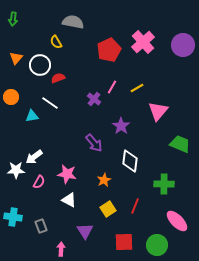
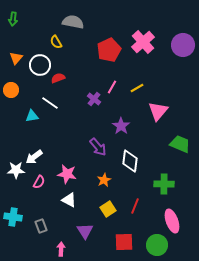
orange circle: moved 7 px up
purple arrow: moved 4 px right, 4 px down
pink ellipse: moved 5 px left; rotated 25 degrees clockwise
